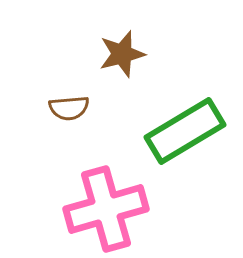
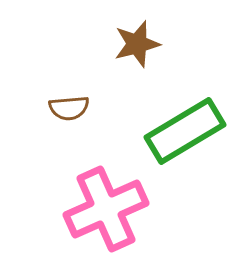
brown star: moved 15 px right, 10 px up
pink cross: rotated 8 degrees counterclockwise
